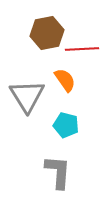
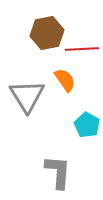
cyan pentagon: moved 21 px right; rotated 15 degrees clockwise
